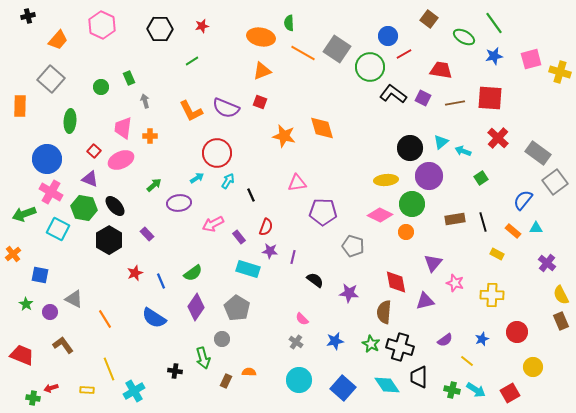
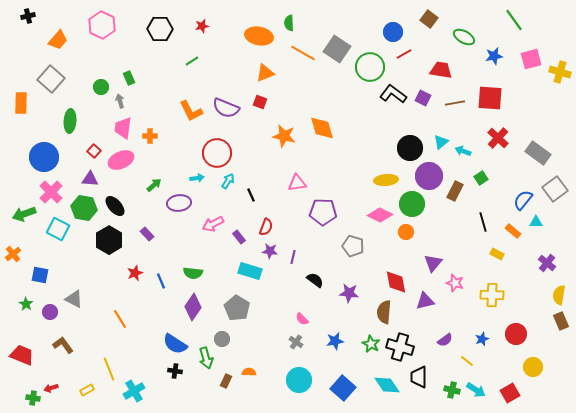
green line at (494, 23): moved 20 px right, 3 px up
blue circle at (388, 36): moved 5 px right, 4 px up
orange ellipse at (261, 37): moved 2 px left, 1 px up
orange triangle at (262, 71): moved 3 px right, 2 px down
gray arrow at (145, 101): moved 25 px left
orange rectangle at (20, 106): moved 1 px right, 3 px up
blue circle at (47, 159): moved 3 px left, 2 px up
cyan arrow at (197, 178): rotated 24 degrees clockwise
purple triangle at (90, 179): rotated 18 degrees counterclockwise
gray square at (555, 182): moved 7 px down
pink cross at (51, 192): rotated 15 degrees clockwise
brown rectangle at (455, 219): moved 28 px up; rotated 54 degrees counterclockwise
cyan triangle at (536, 228): moved 6 px up
cyan rectangle at (248, 269): moved 2 px right, 2 px down
green semicircle at (193, 273): rotated 42 degrees clockwise
yellow semicircle at (561, 295): moved 2 px left; rotated 36 degrees clockwise
purple diamond at (196, 307): moved 3 px left
blue semicircle at (154, 318): moved 21 px right, 26 px down
orange line at (105, 319): moved 15 px right
red circle at (517, 332): moved 1 px left, 2 px down
green arrow at (203, 358): moved 3 px right
yellow rectangle at (87, 390): rotated 32 degrees counterclockwise
